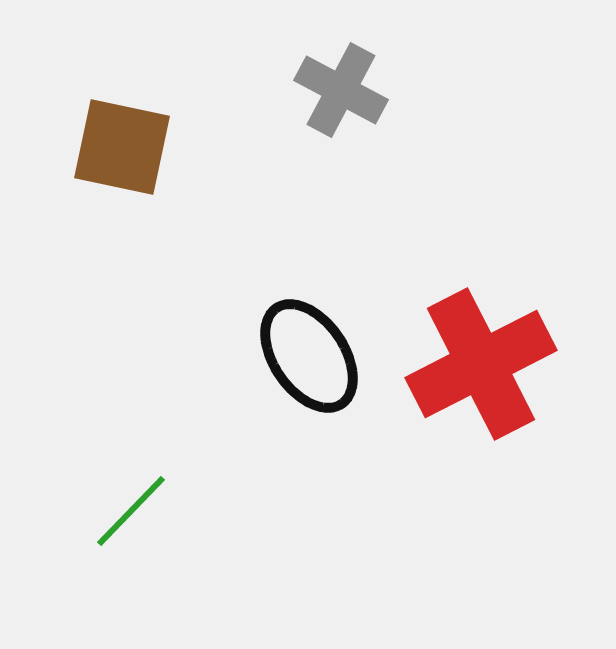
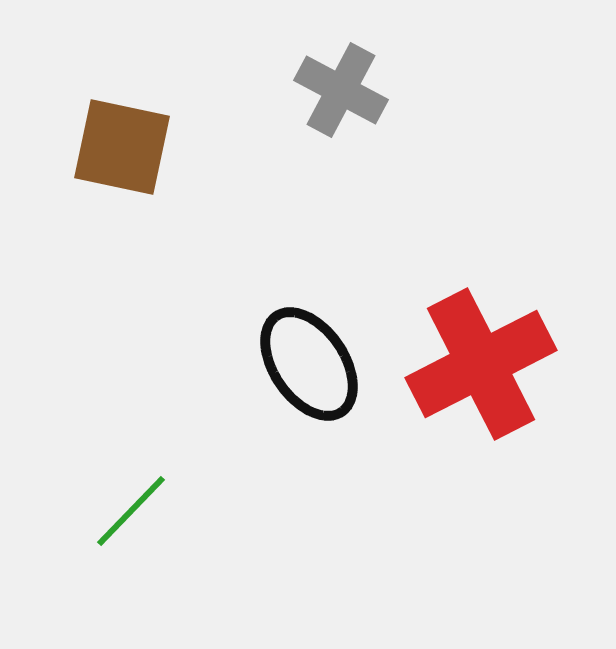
black ellipse: moved 8 px down
